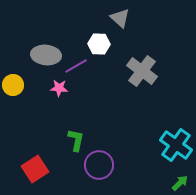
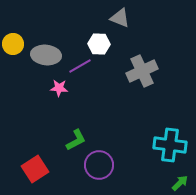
gray triangle: rotated 20 degrees counterclockwise
purple line: moved 4 px right
gray cross: rotated 28 degrees clockwise
yellow circle: moved 41 px up
green L-shape: rotated 50 degrees clockwise
cyan cross: moved 6 px left; rotated 28 degrees counterclockwise
